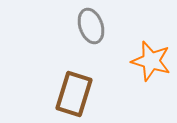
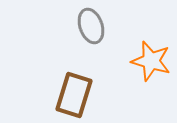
brown rectangle: moved 1 px down
